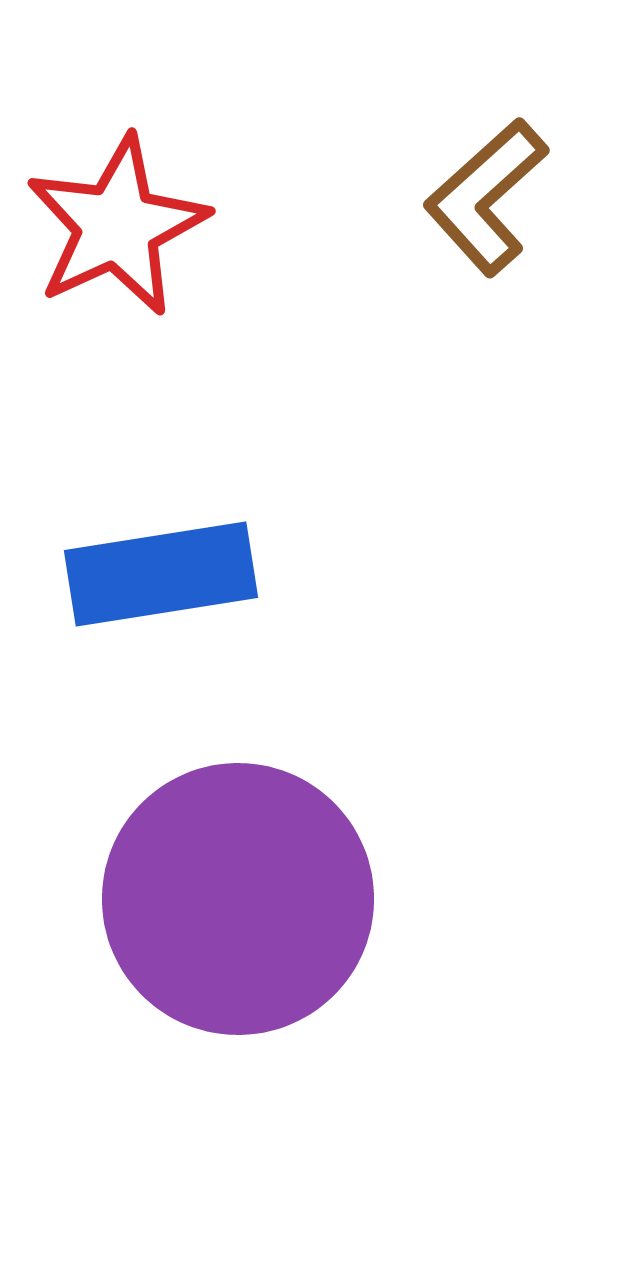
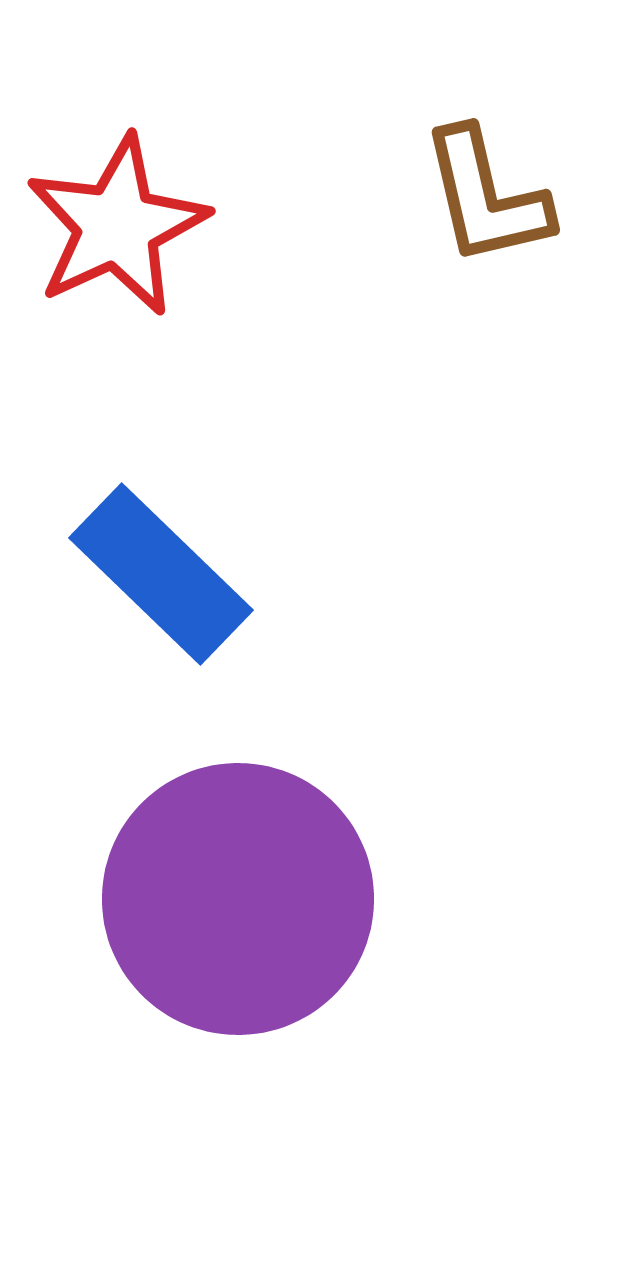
brown L-shape: rotated 61 degrees counterclockwise
blue rectangle: rotated 53 degrees clockwise
